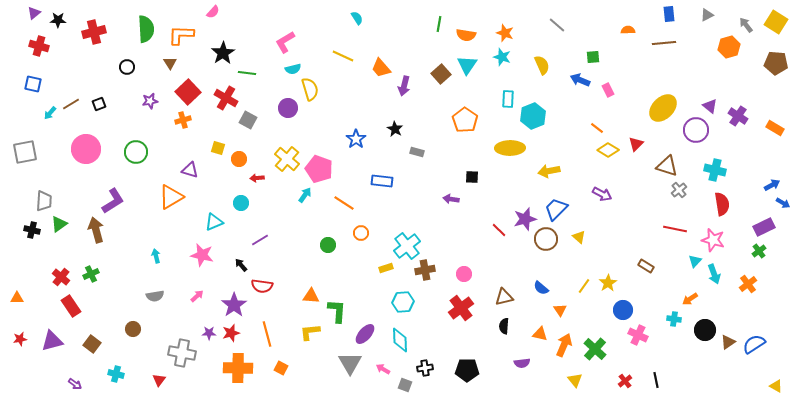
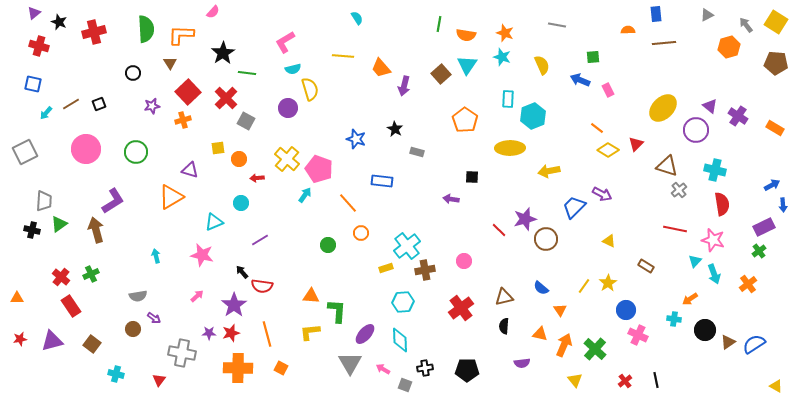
blue rectangle at (669, 14): moved 13 px left
black star at (58, 20): moved 1 px right, 2 px down; rotated 21 degrees clockwise
gray line at (557, 25): rotated 30 degrees counterclockwise
yellow line at (343, 56): rotated 20 degrees counterclockwise
black circle at (127, 67): moved 6 px right, 6 px down
red cross at (226, 98): rotated 15 degrees clockwise
purple star at (150, 101): moved 2 px right, 5 px down
cyan arrow at (50, 113): moved 4 px left
gray square at (248, 120): moved 2 px left, 1 px down
blue star at (356, 139): rotated 18 degrees counterclockwise
yellow square at (218, 148): rotated 24 degrees counterclockwise
gray square at (25, 152): rotated 15 degrees counterclockwise
orange line at (344, 203): moved 4 px right; rotated 15 degrees clockwise
blue arrow at (783, 203): moved 2 px down; rotated 56 degrees clockwise
blue trapezoid at (556, 209): moved 18 px right, 2 px up
yellow triangle at (579, 237): moved 30 px right, 4 px down; rotated 16 degrees counterclockwise
black arrow at (241, 265): moved 1 px right, 7 px down
pink circle at (464, 274): moved 13 px up
gray semicircle at (155, 296): moved 17 px left
blue circle at (623, 310): moved 3 px right
purple arrow at (75, 384): moved 79 px right, 66 px up
